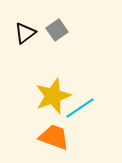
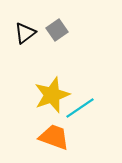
yellow star: moved 1 px left, 1 px up
